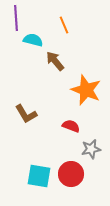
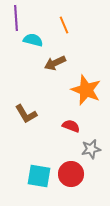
brown arrow: moved 2 px down; rotated 75 degrees counterclockwise
